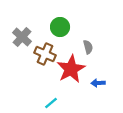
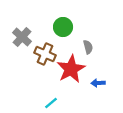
green circle: moved 3 px right
